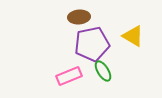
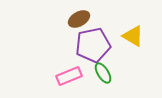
brown ellipse: moved 2 px down; rotated 25 degrees counterclockwise
purple pentagon: moved 1 px right, 1 px down
green ellipse: moved 2 px down
